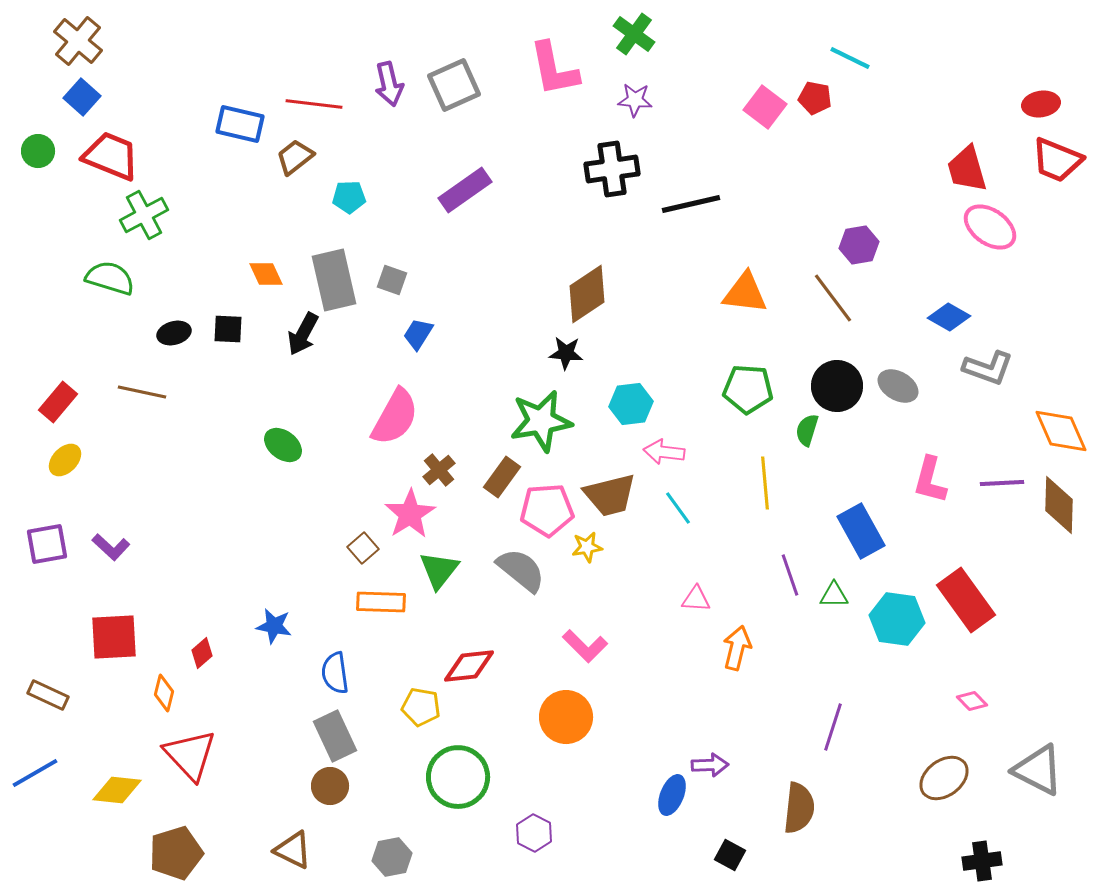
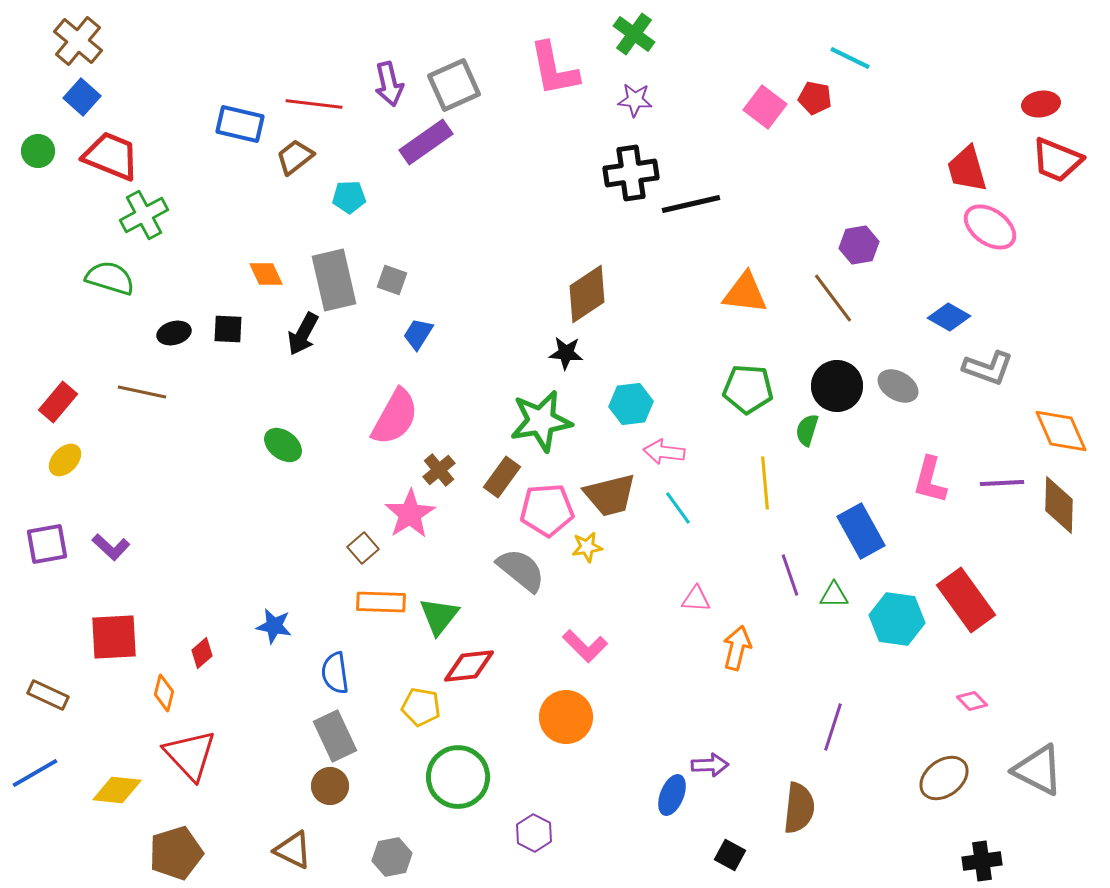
black cross at (612, 169): moved 19 px right, 4 px down
purple rectangle at (465, 190): moved 39 px left, 48 px up
green triangle at (439, 570): moved 46 px down
